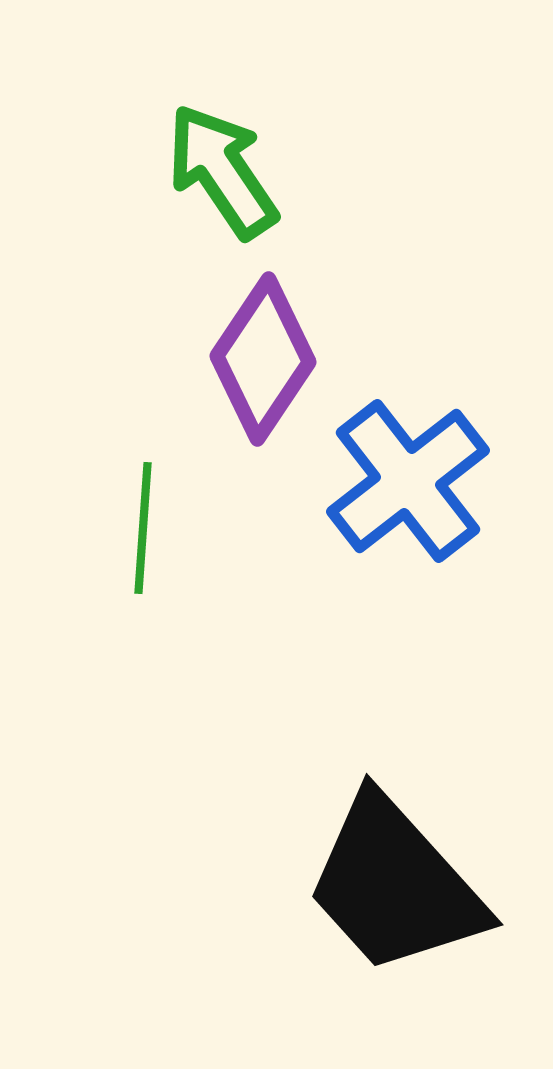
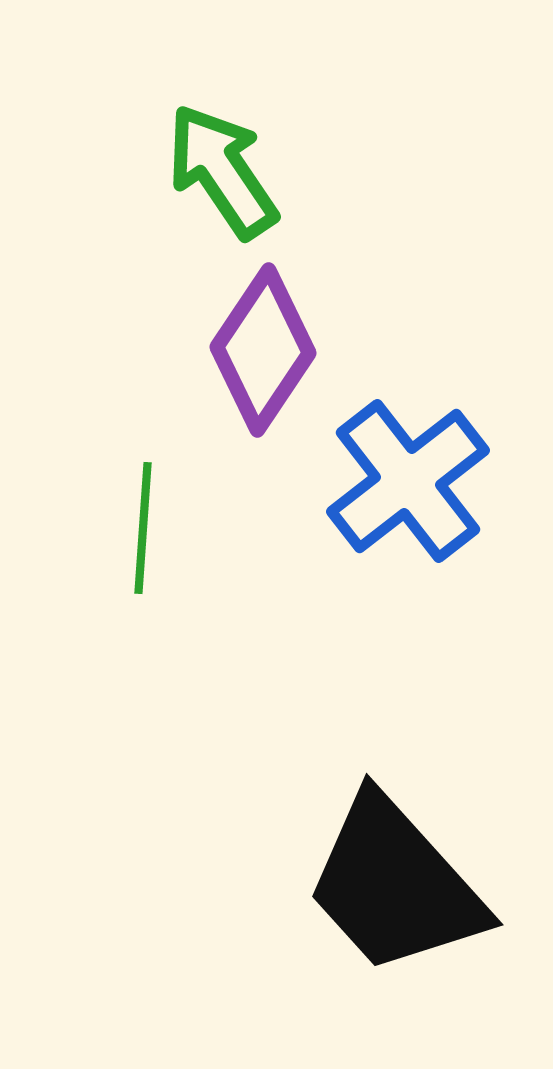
purple diamond: moved 9 px up
